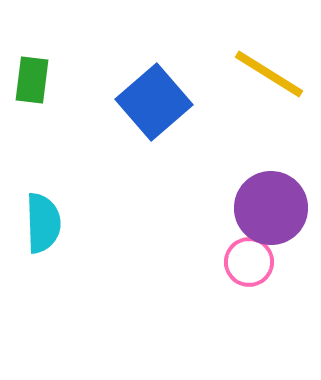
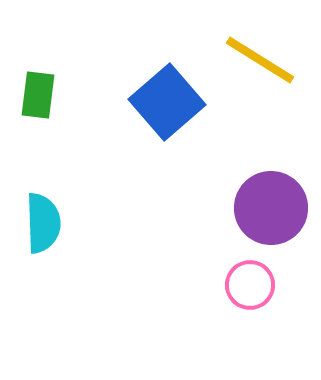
yellow line: moved 9 px left, 14 px up
green rectangle: moved 6 px right, 15 px down
blue square: moved 13 px right
pink circle: moved 1 px right, 23 px down
